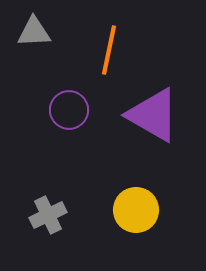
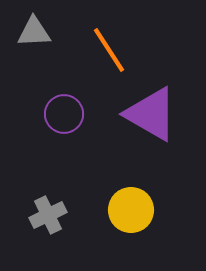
orange line: rotated 45 degrees counterclockwise
purple circle: moved 5 px left, 4 px down
purple triangle: moved 2 px left, 1 px up
yellow circle: moved 5 px left
